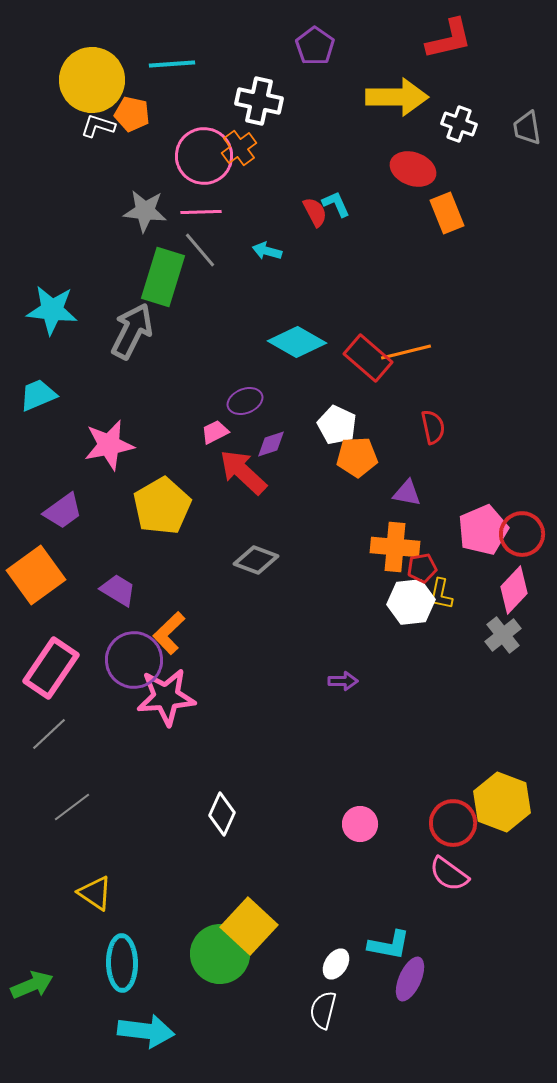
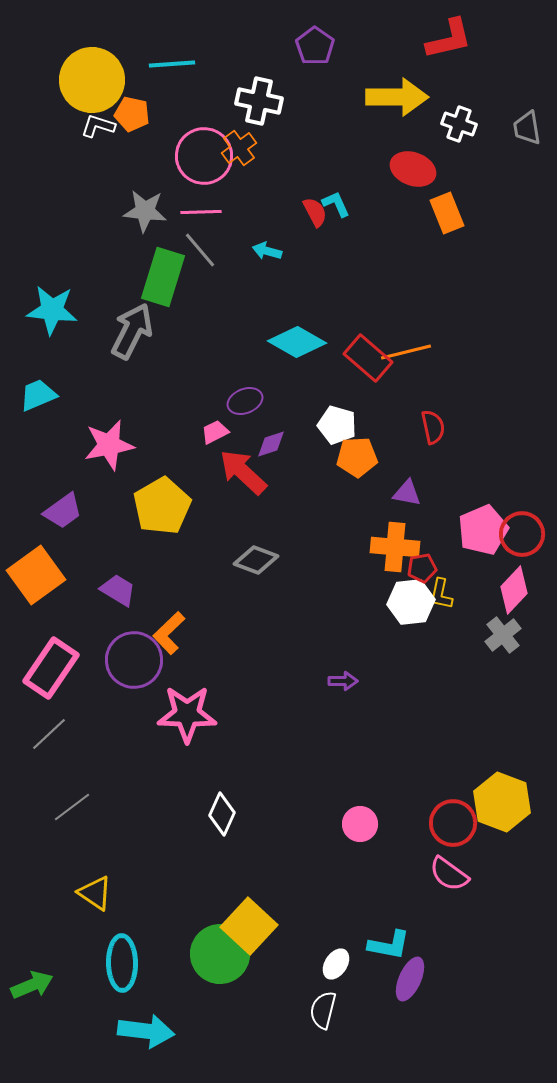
white pentagon at (337, 425): rotated 9 degrees counterclockwise
pink star at (166, 697): moved 21 px right, 17 px down; rotated 6 degrees clockwise
